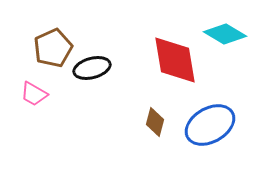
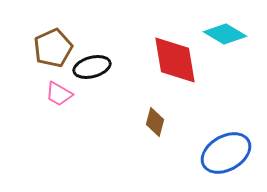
black ellipse: moved 1 px up
pink trapezoid: moved 25 px right
blue ellipse: moved 16 px right, 28 px down
